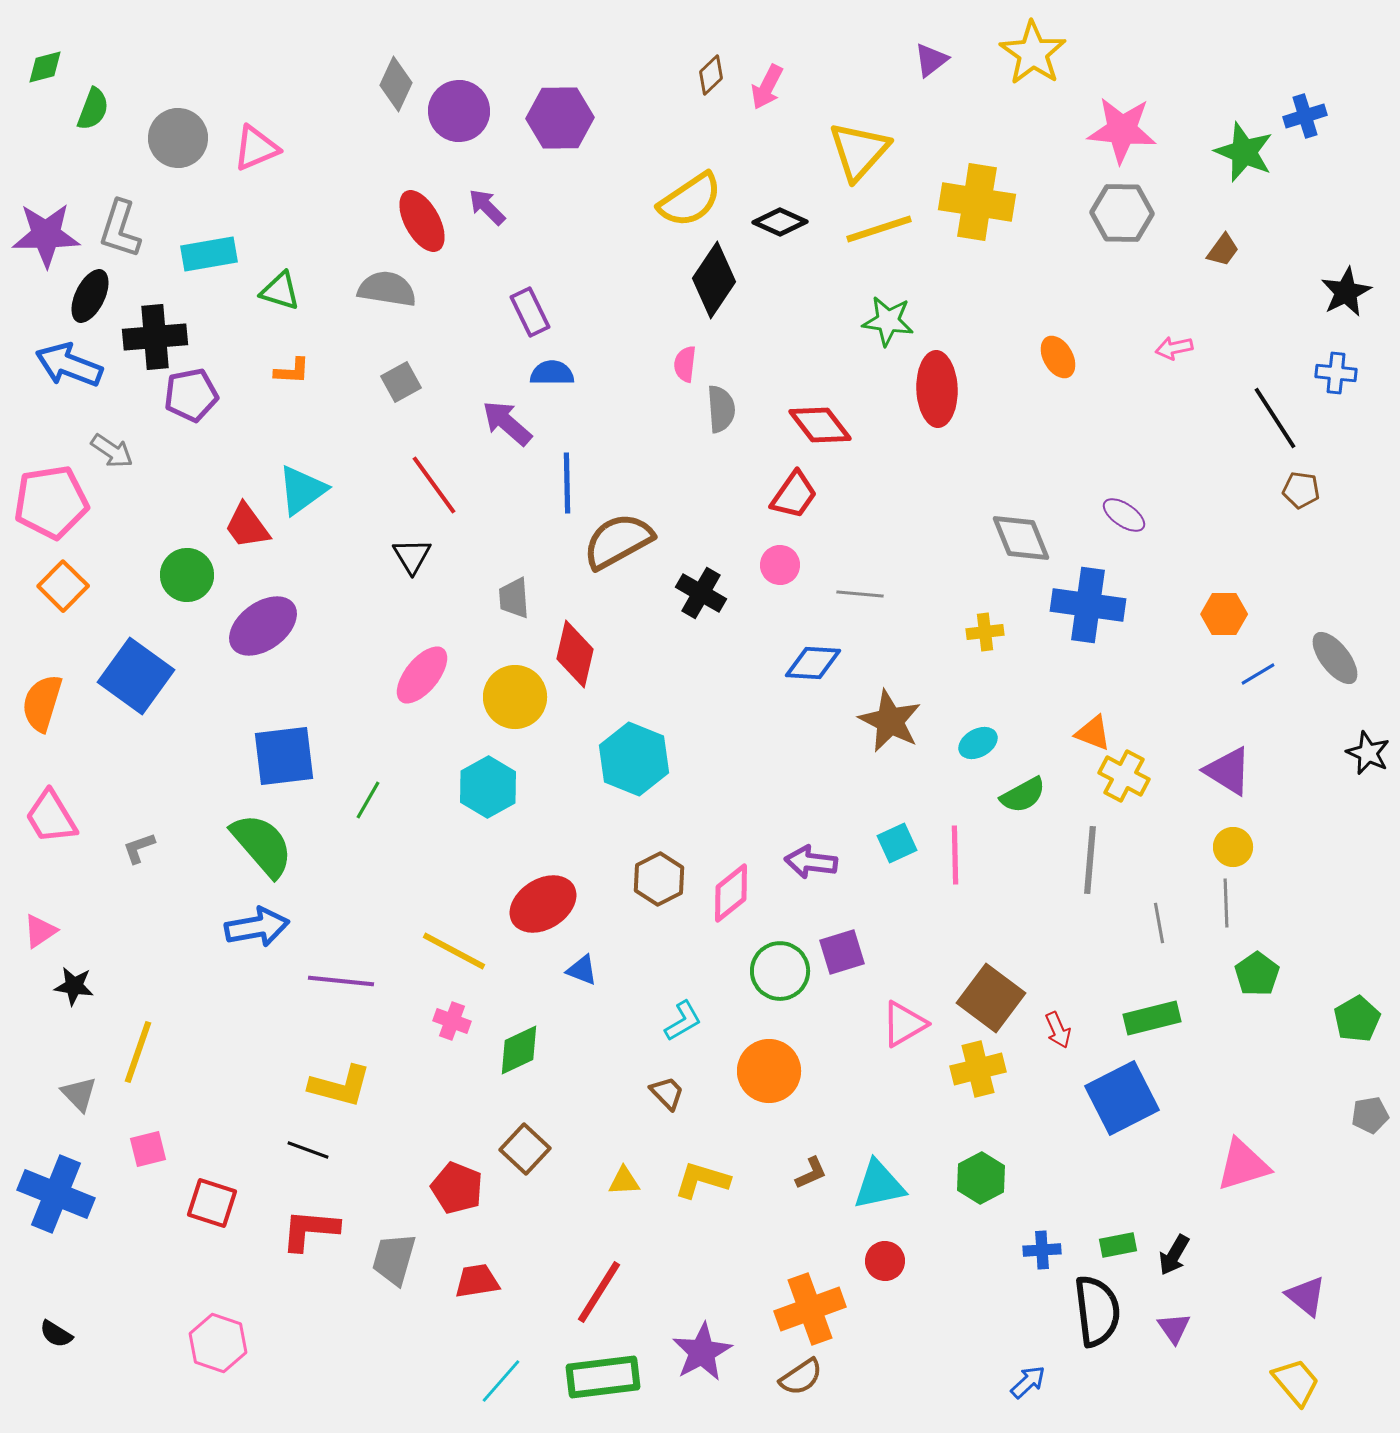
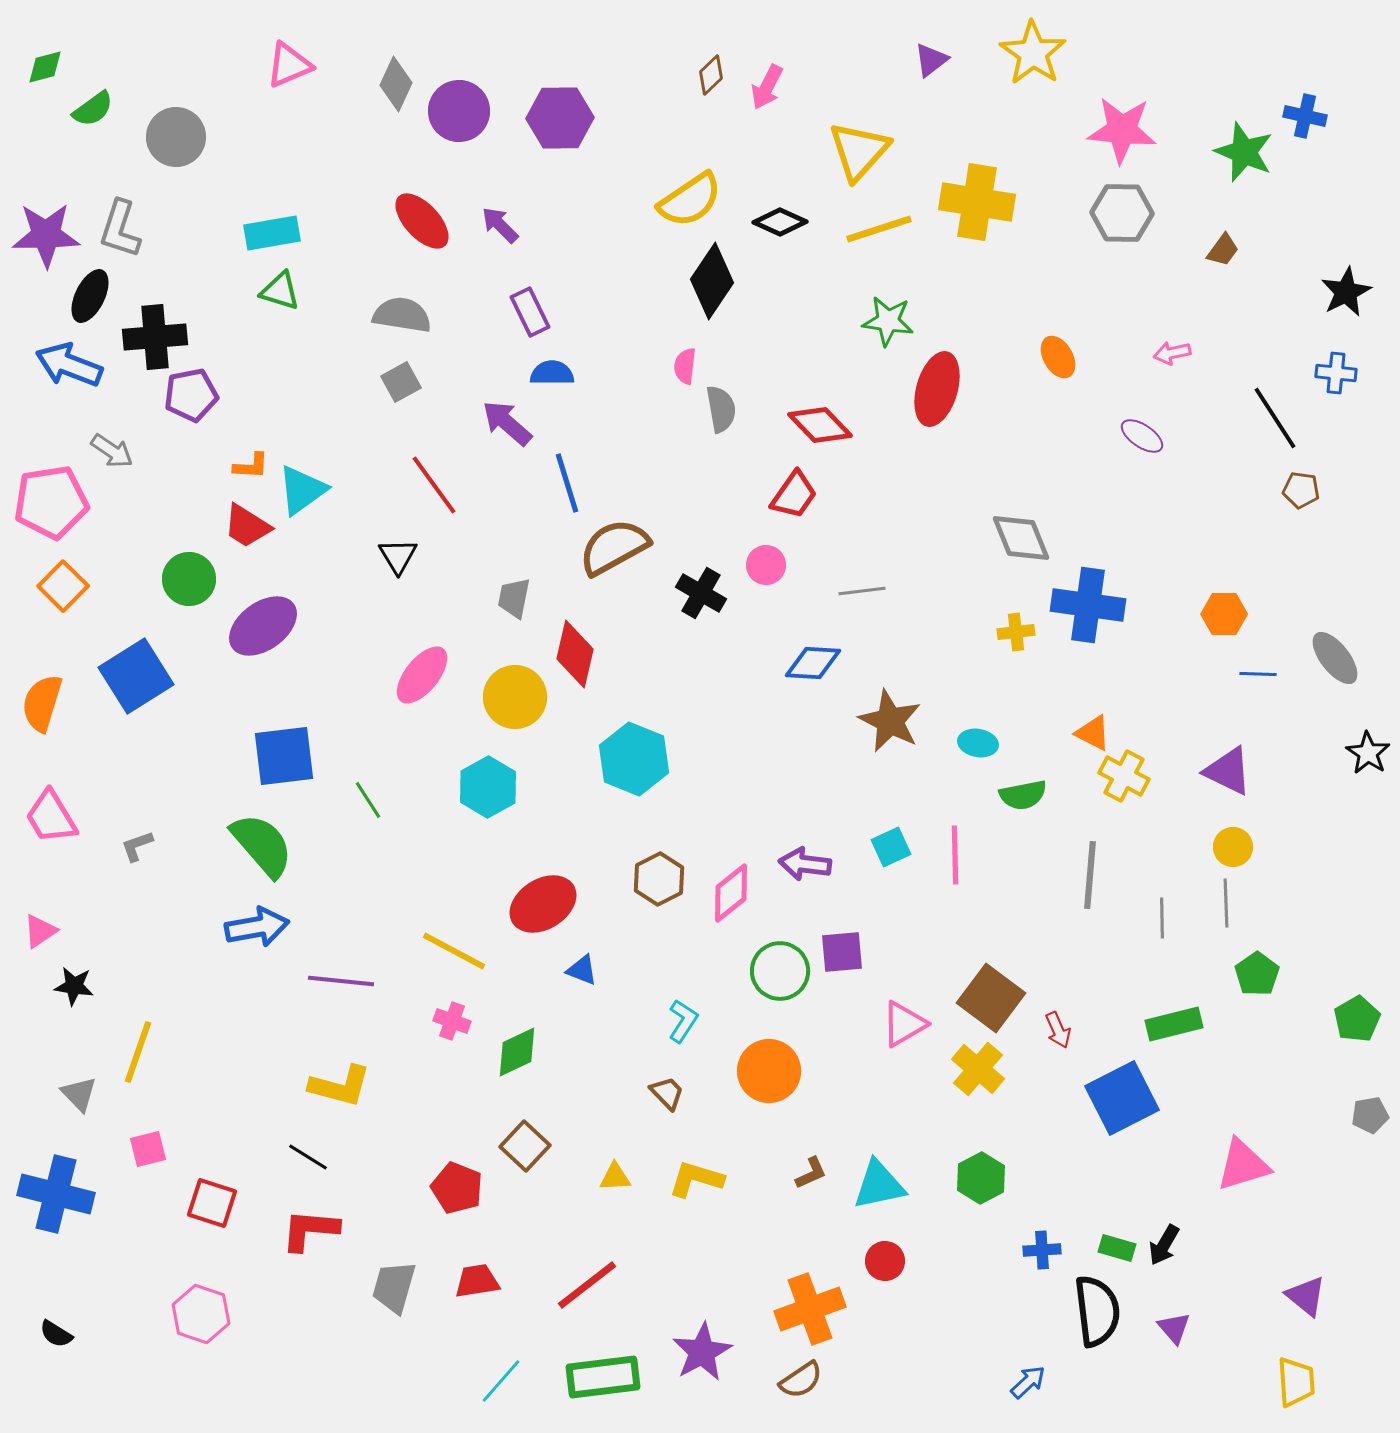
green semicircle at (93, 109): rotated 33 degrees clockwise
blue cross at (1305, 116): rotated 30 degrees clockwise
gray circle at (178, 138): moved 2 px left, 1 px up
pink triangle at (256, 148): moved 33 px right, 83 px up
purple arrow at (487, 207): moved 13 px right, 18 px down
red ellipse at (422, 221): rotated 14 degrees counterclockwise
cyan rectangle at (209, 254): moved 63 px right, 21 px up
black diamond at (714, 280): moved 2 px left, 1 px down
gray semicircle at (387, 289): moved 15 px right, 26 px down
pink arrow at (1174, 348): moved 2 px left, 5 px down
pink semicircle at (685, 364): moved 2 px down
orange L-shape at (292, 371): moved 41 px left, 95 px down
red ellipse at (937, 389): rotated 18 degrees clockwise
gray semicircle at (721, 409): rotated 6 degrees counterclockwise
red diamond at (820, 425): rotated 6 degrees counterclockwise
blue line at (567, 483): rotated 16 degrees counterclockwise
purple ellipse at (1124, 515): moved 18 px right, 79 px up
red trapezoid at (247, 526): rotated 22 degrees counterclockwise
brown semicircle at (618, 541): moved 4 px left, 6 px down
black triangle at (412, 556): moved 14 px left
pink circle at (780, 565): moved 14 px left
green circle at (187, 575): moved 2 px right, 4 px down
gray line at (860, 594): moved 2 px right, 3 px up; rotated 12 degrees counterclockwise
gray trapezoid at (514, 598): rotated 15 degrees clockwise
yellow cross at (985, 632): moved 31 px right
blue line at (1258, 674): rotated 33 degrees clockwise
blue square at (136, 676): rotated 22 degrees clockwise
orange triangle at (1093, 733): rotated 6 degrees clockwise
cyan ellipse at (978, 743): rotated 39 degrees clockwise
black star at (1368, 753): rotated 9 degrees clockwise
purple triangle at (1228, 771): rotated 6 degrees counterclockwise
green semicircle at (1023, 795): rotated 18 degrees clockwise
green line at (368, 800): rotated 63 degrees counterclockwise
cyan square at (897, 843): moved 6 px left, 4 px down
gray L-shape at (139, 848): moved 2 px left, 2 px up
gray line at (1090, 860): moved 15 px down
purple arrow at (811, 862): moved 6 px left, 2 px down
gray line at (1159, 923): moved 3 px right, 5 px up; rotated 9 degrees clockwise
purple square at (842, 952): rotated 12 degrees clockwise
green rectangle at (1152, 1018): moved 22 px right, 6 px down
cyan L-shape at (683, 1021): rotated 27 degrees counterclockwise
green diamond at (519, 1050): moved 2 px left, 2 px down
yellow cross at (978, 1069): rotated 36 degrees counterclockwise
brown square at (525, 1149): moved 3 px up
black line at (308, 1150): moved 7 px down; rotated 12 degrees clockwise
yellow L-shape at (702, 1180): moved 6 px left, 1 px up
yellow triangle at (624, 1181): moved 9 px left, 4 px up
blue cross at (56, 1194): rotated 8 degrees counterclockwise
green rectangle at (1118, 1245): moved 1 px left, 3 px down; rotated 27 degrees clockwise
black arrow at (1174, 1255): moved 10 px left, 10 px up
gray trapezoid at (394, 1259): moved 28 px down
red line at (599, 1292): moved 12 px left, 7 px up; rotated 20 degrees clockwise
purple triangle at (1174, 1328): rotated 6 degrees counterclockwise
pink hexagon at (218, 1343): moved 17 px left, 29 px up
brown semicircle at (801, 1377): moved 3 px down
yellow trapezoid at (1296, 1382): rotated 36 degrees clockwise
